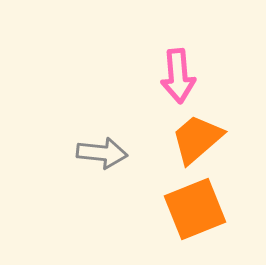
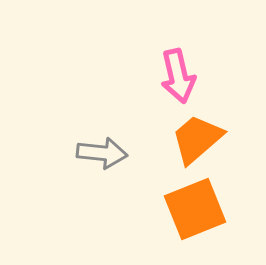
pink arrow: rotated 8 degrees counterclockwise
